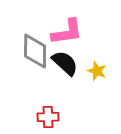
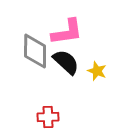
black semicircle: moved 1 px right, 1 px up
